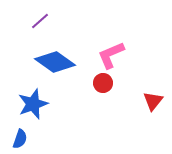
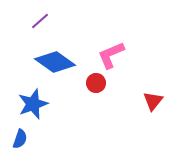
red circle: moved 7 px left
